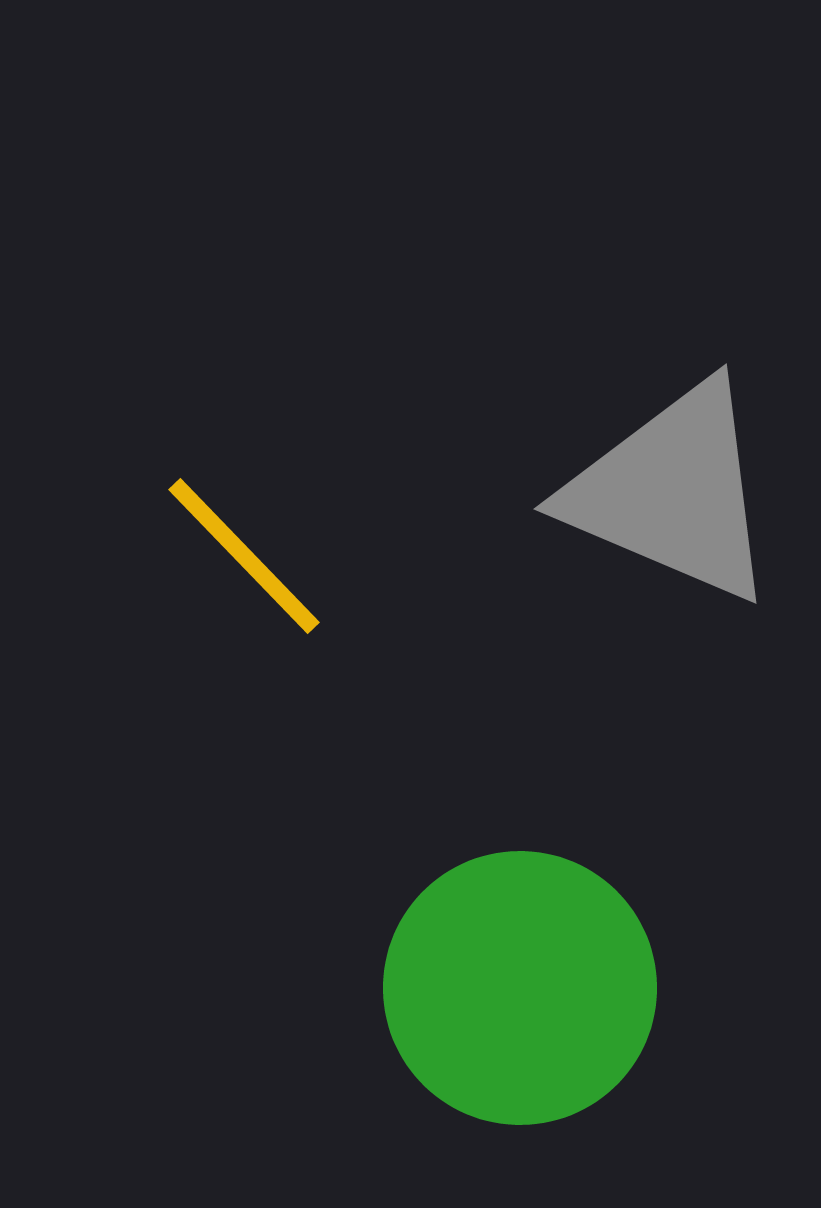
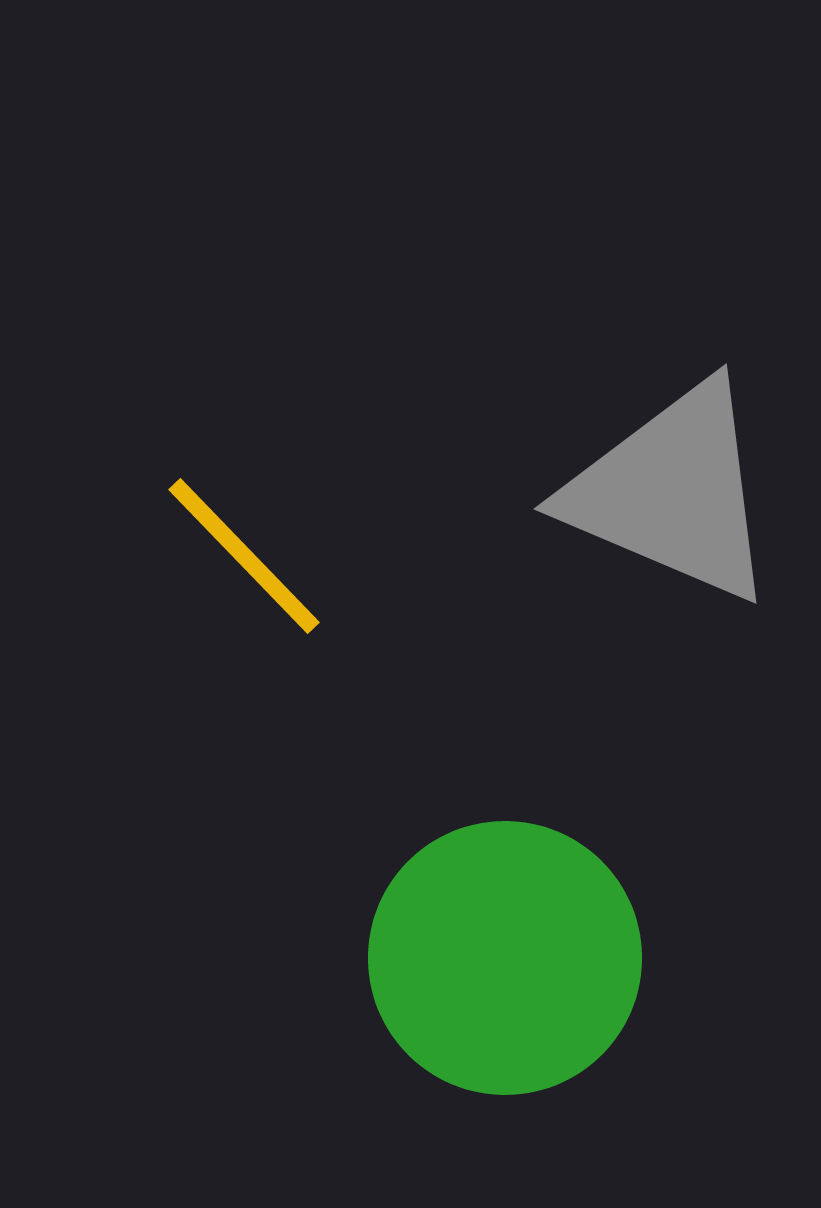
green circle: moved 15 px left, 30 px up
